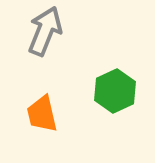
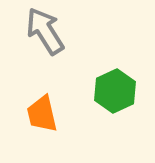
gray arrow: rotated 54 degrees counterclockwise
